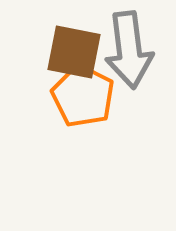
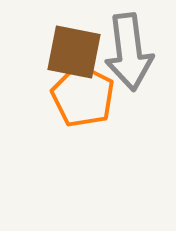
gray arrow: moved 2 px down
